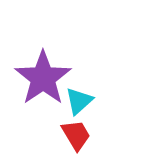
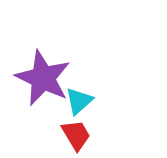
purple star: rotated 12 degrees counterclockwise
